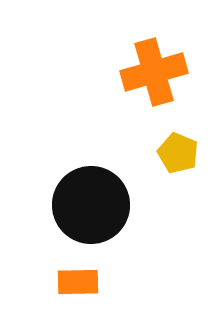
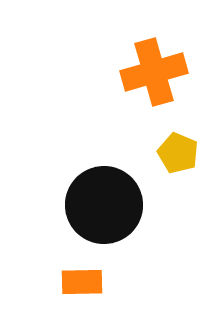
black circle: moved 13 px right
orange rectangle: moved 4 px right
